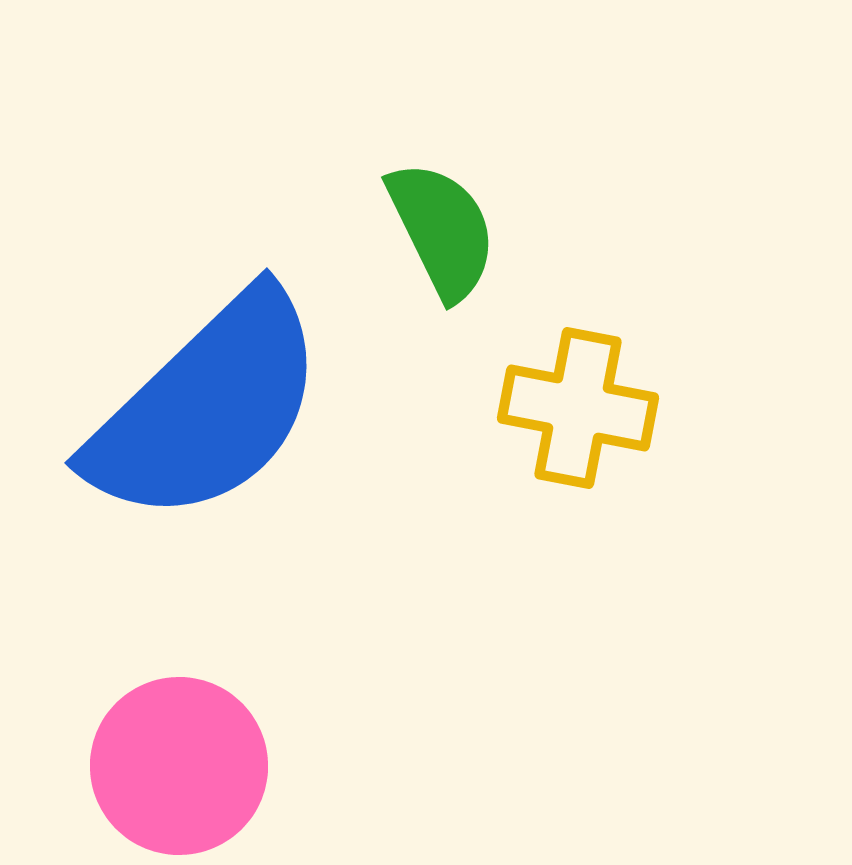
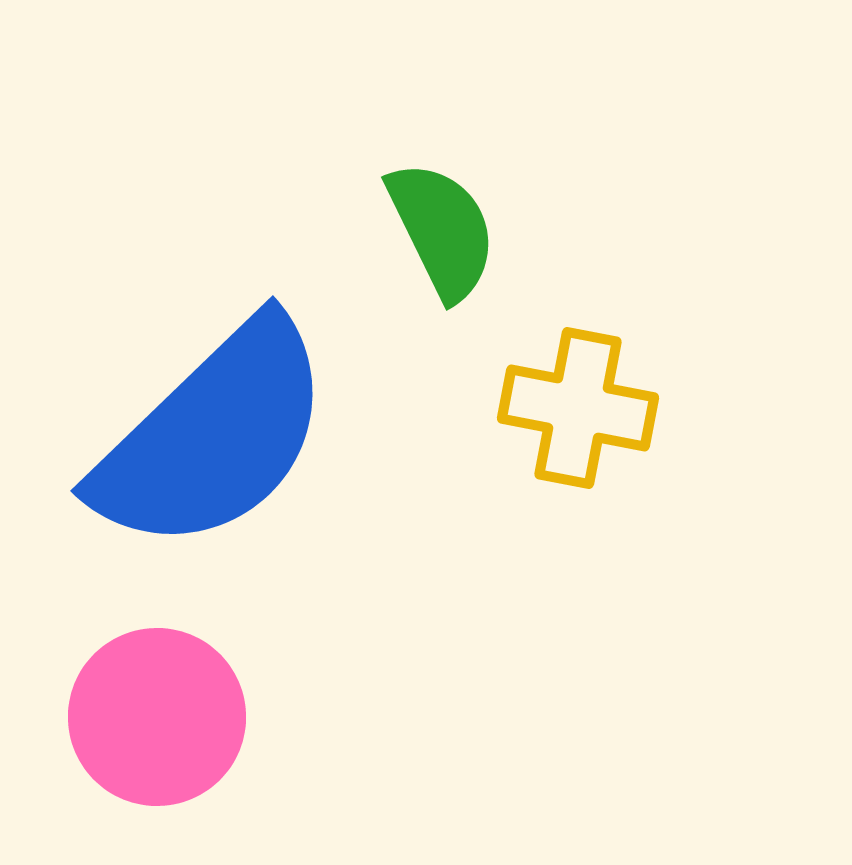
blue semicircle: moved 6 px right, 28 px down
pink circle: moved 22 px left, 49 px up
